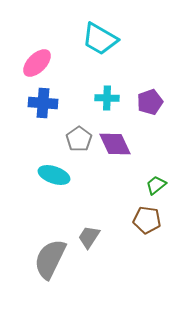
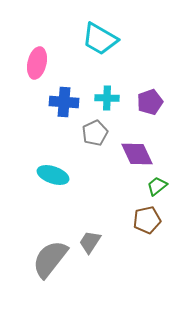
pink ellipse: rotated 32 degrees counterclockwise
blue cross: moved 21 px right, 1 px up
gray pentagon: moved 16 px right, 6 px up; rotated 10 degrees clockwise
purple diamond: moved 22 px right, 10 px down
cyan ellipse: moved 1 px left
green trapezoid: moved 1 px right, 1 px down
brown pentagon: rotated 20 degrees counterclockwise
gray trapezoid: moved 1 px right, 5 px down
gray semicircle: rotated 12 degrees clockwise
